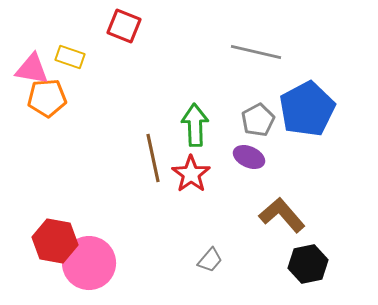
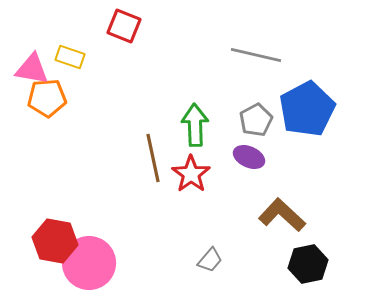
gray line: moved 3 px down
gray pentagon: moved 2 px left
brown L-shape: rotated 6 degrees counterclockwise
